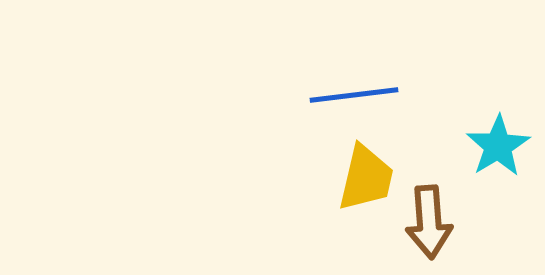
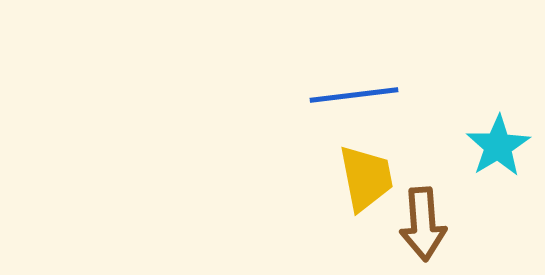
yellow trapezoid: rotated 24 degrees counterclockwise
brown arrow: moved 6 px left, 2 px down
